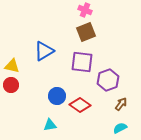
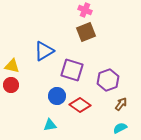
purple square: moved 10 px left, 8 px down; rotated 10 degrees clockwise
